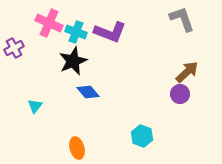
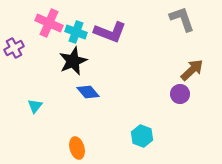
brown arrow: moved 5 px right, 2 px up
